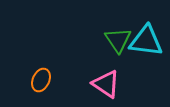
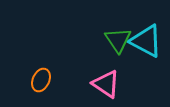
cyan triangle: rotated 21 degrees clockwise
